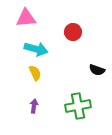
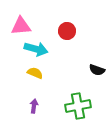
pink triangle: moved 5 px left, 8 px down
red circle: moved 6 px left, 1 px up
yellow semicircle: rotated 42 degrees counterclockwise
